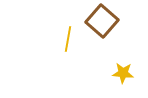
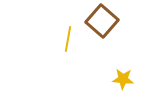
yellow star: moved 6 px down
